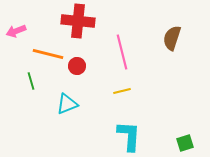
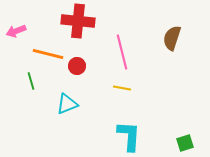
yellow line: moved 3 px up; rotated 24 degrees clockwise
